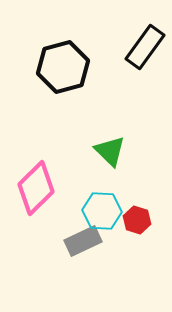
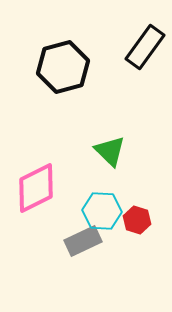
pink diamond: rotated 18 degrees clockwise
